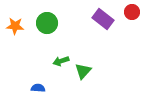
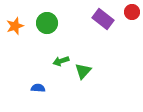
orange star: rotated 24 degrees counterclockwise
